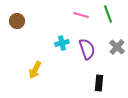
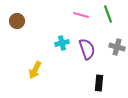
gray cross: rotated 28 degrees counterclockwise
